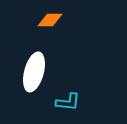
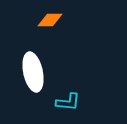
white ellipse: moved 1 px left; rotated 27 degrees counterclockwise
